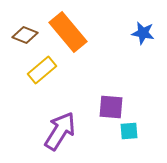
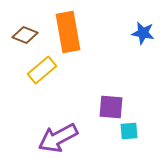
orange rectangle: rotated 30 degrees clockwise
purple arrow: moved 2 px left, 7 px down; rotated 150 degrees counterclockwise
